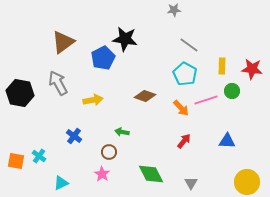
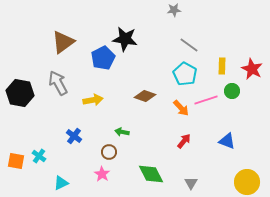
red star: rotated 20 degrees clockwise
blue triangle: rotated 18 degrees clockwise
